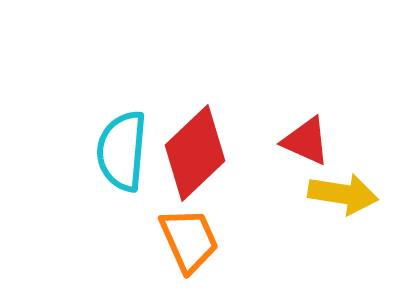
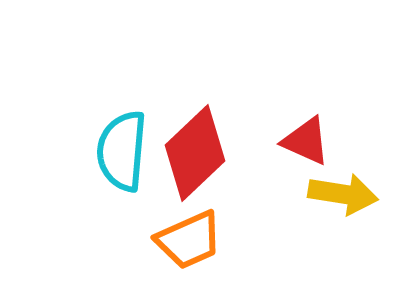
orange trapezoid: rotated 90 degrees clockwise
